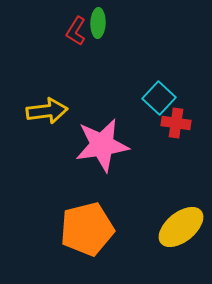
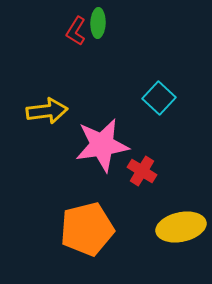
red cross: moved 34 px left, 48 px down; rotated 24 degrees clockwise
yellow ellipse: rotated 27 degrees clockwise
